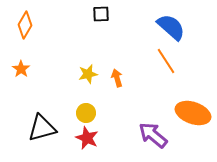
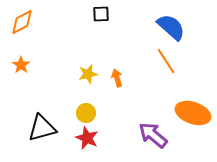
orange diamond: moved 3 px left, 3 px up; rotated 32 degrees clockwise
orange star: moved 4 px up
